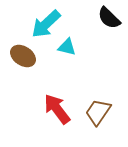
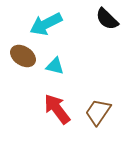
black semicircle: moved 2 px left, 1 px down
cyan arrow: rotated 16 degrees clockwise
cyan triangle: moved 12 px left, 19 px down
